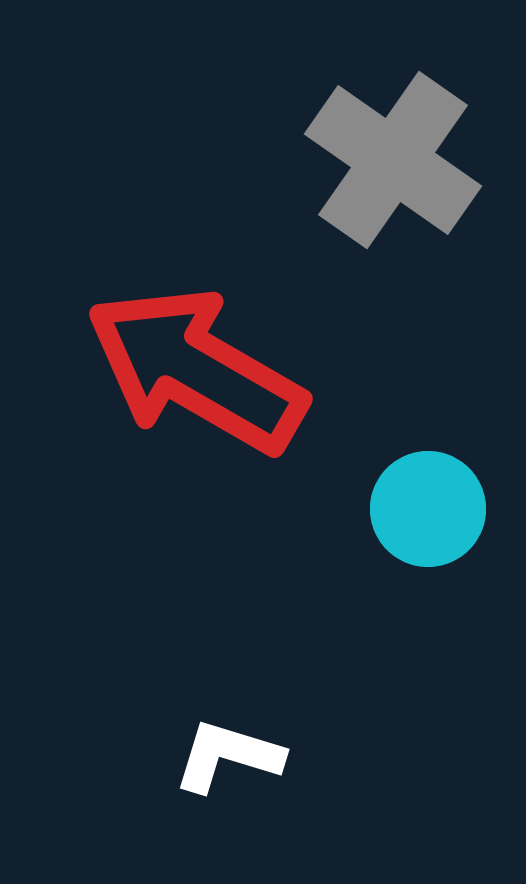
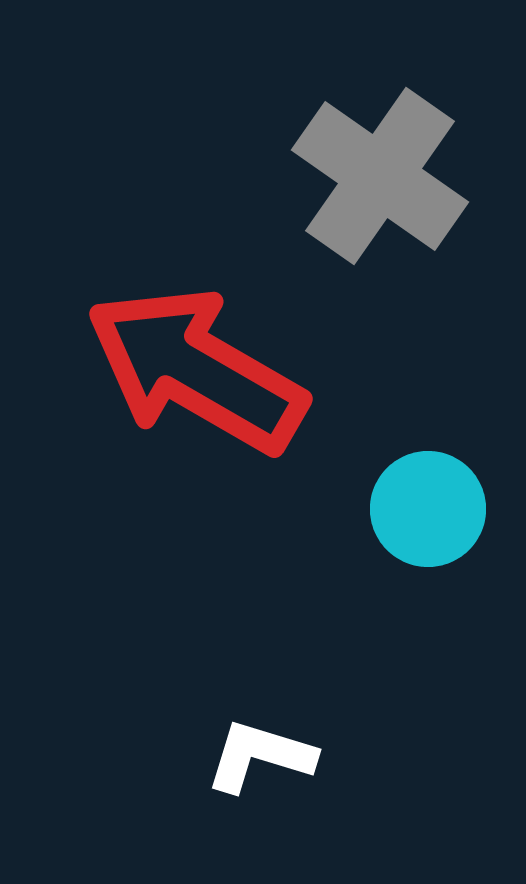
gray cross: moved 13 px left, 16 px down
white L-shape: moved 32 px right
